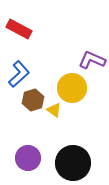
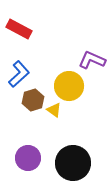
yellow circle: moved 3 px left, 2 px up
